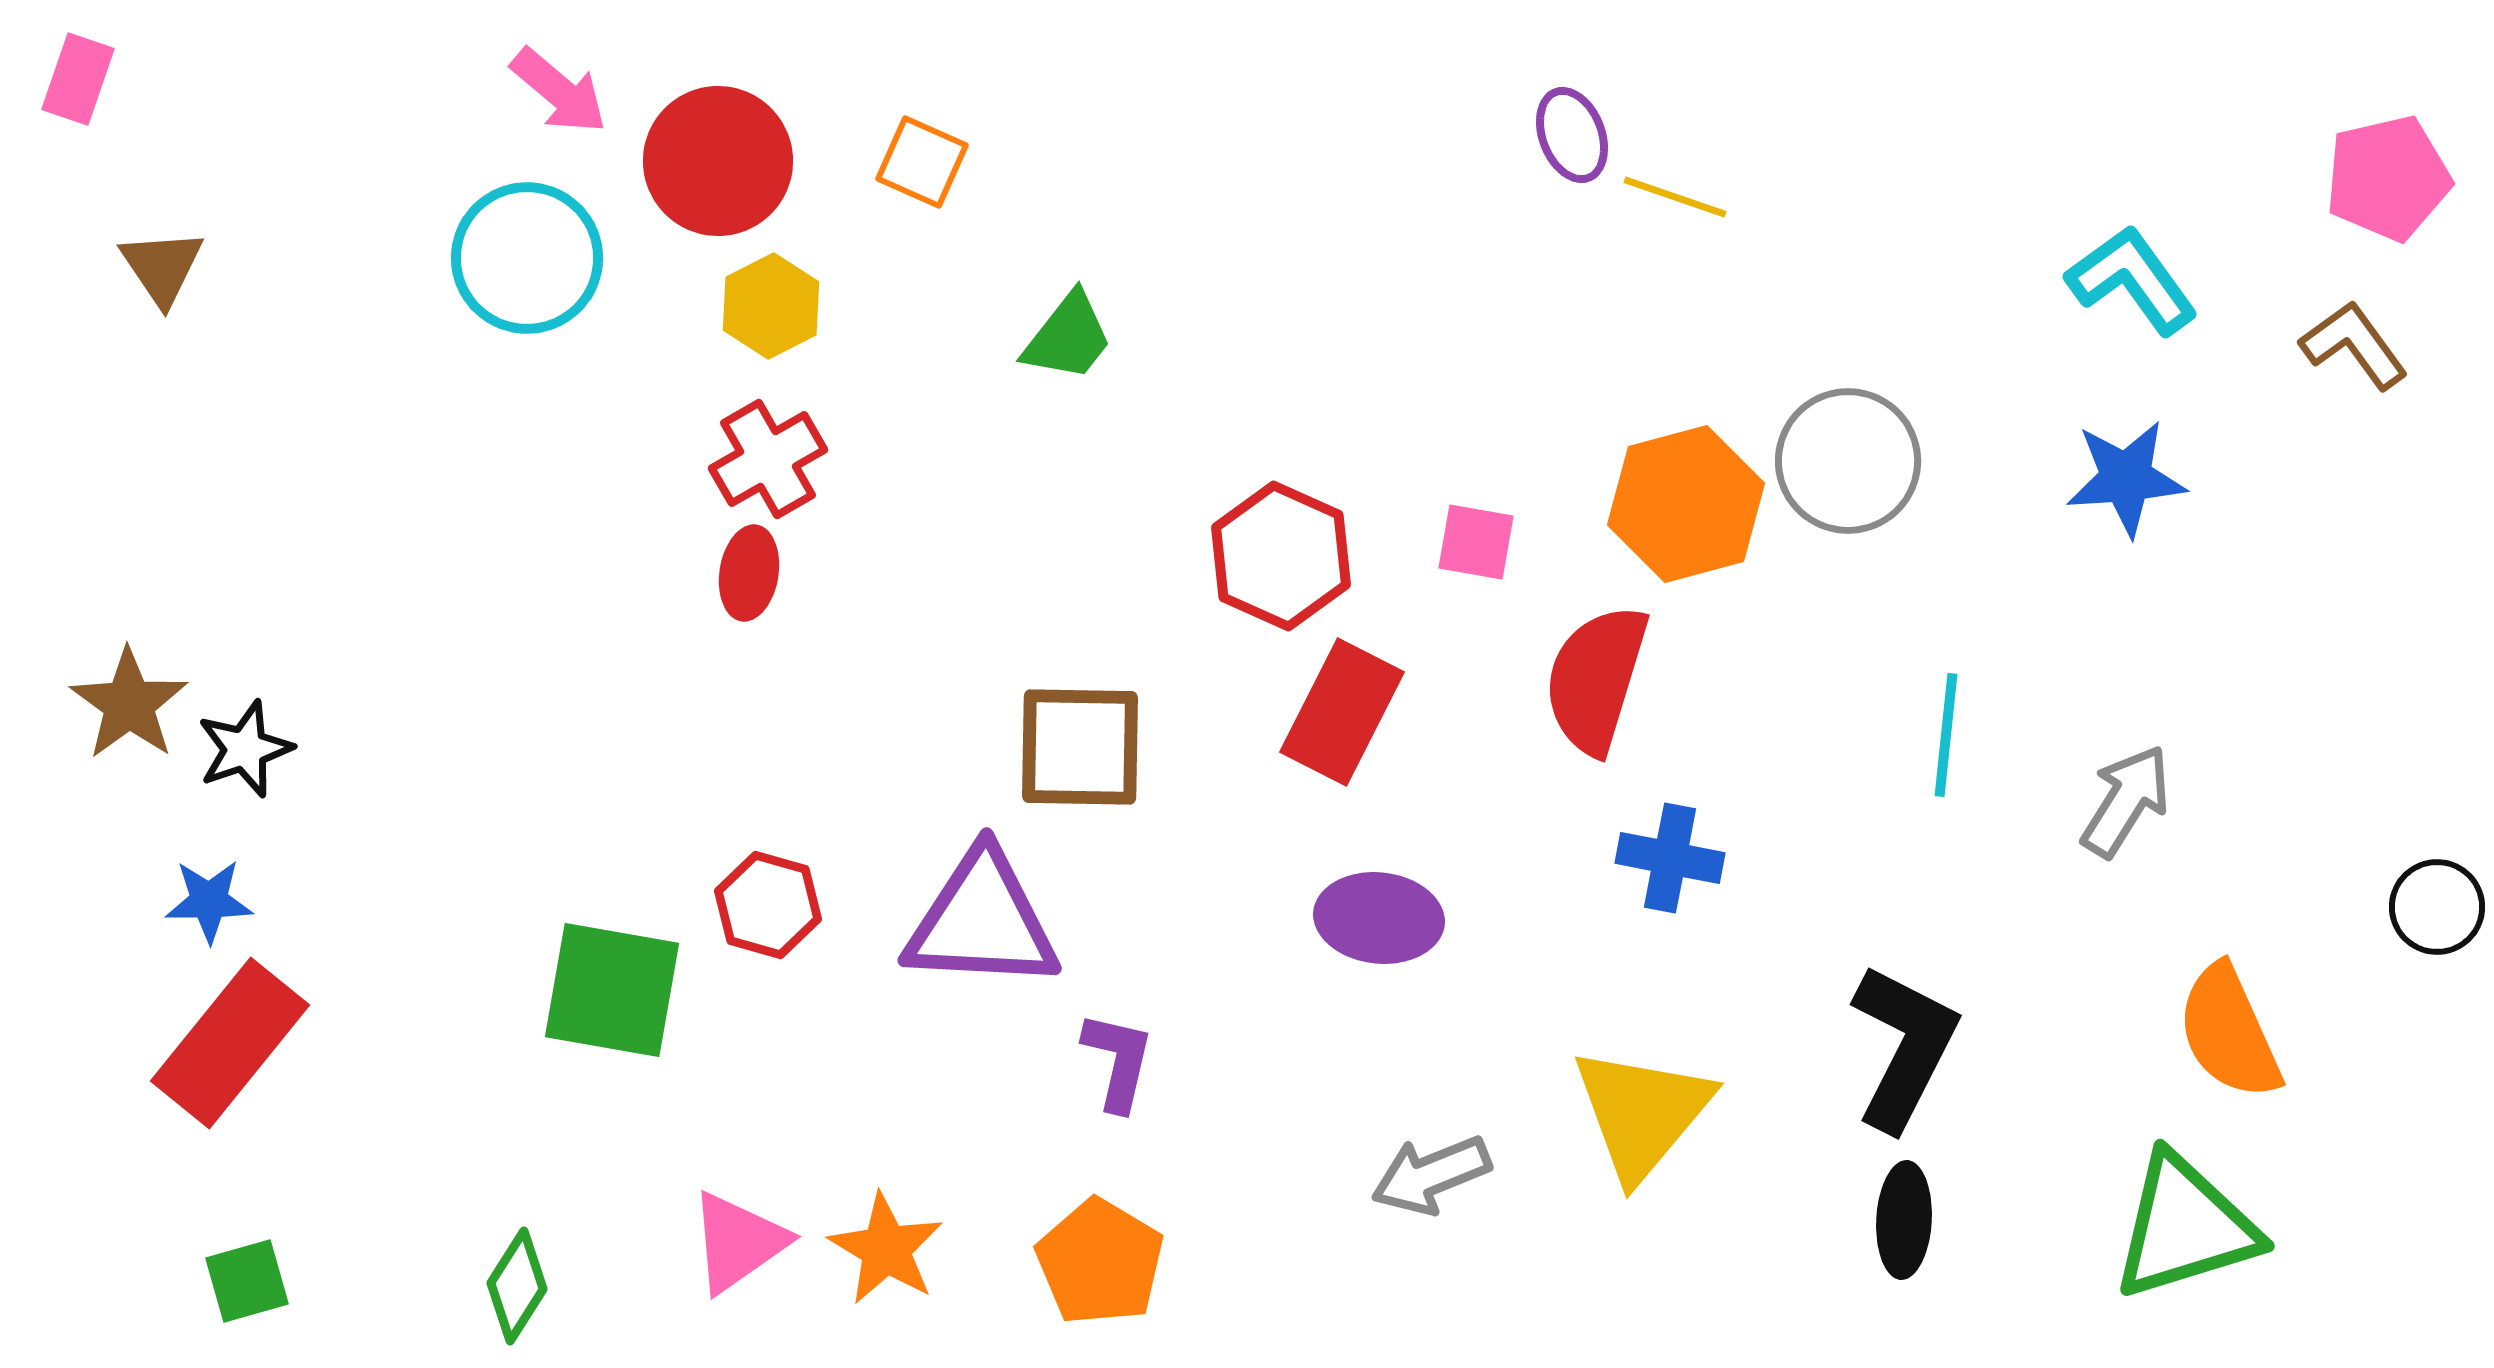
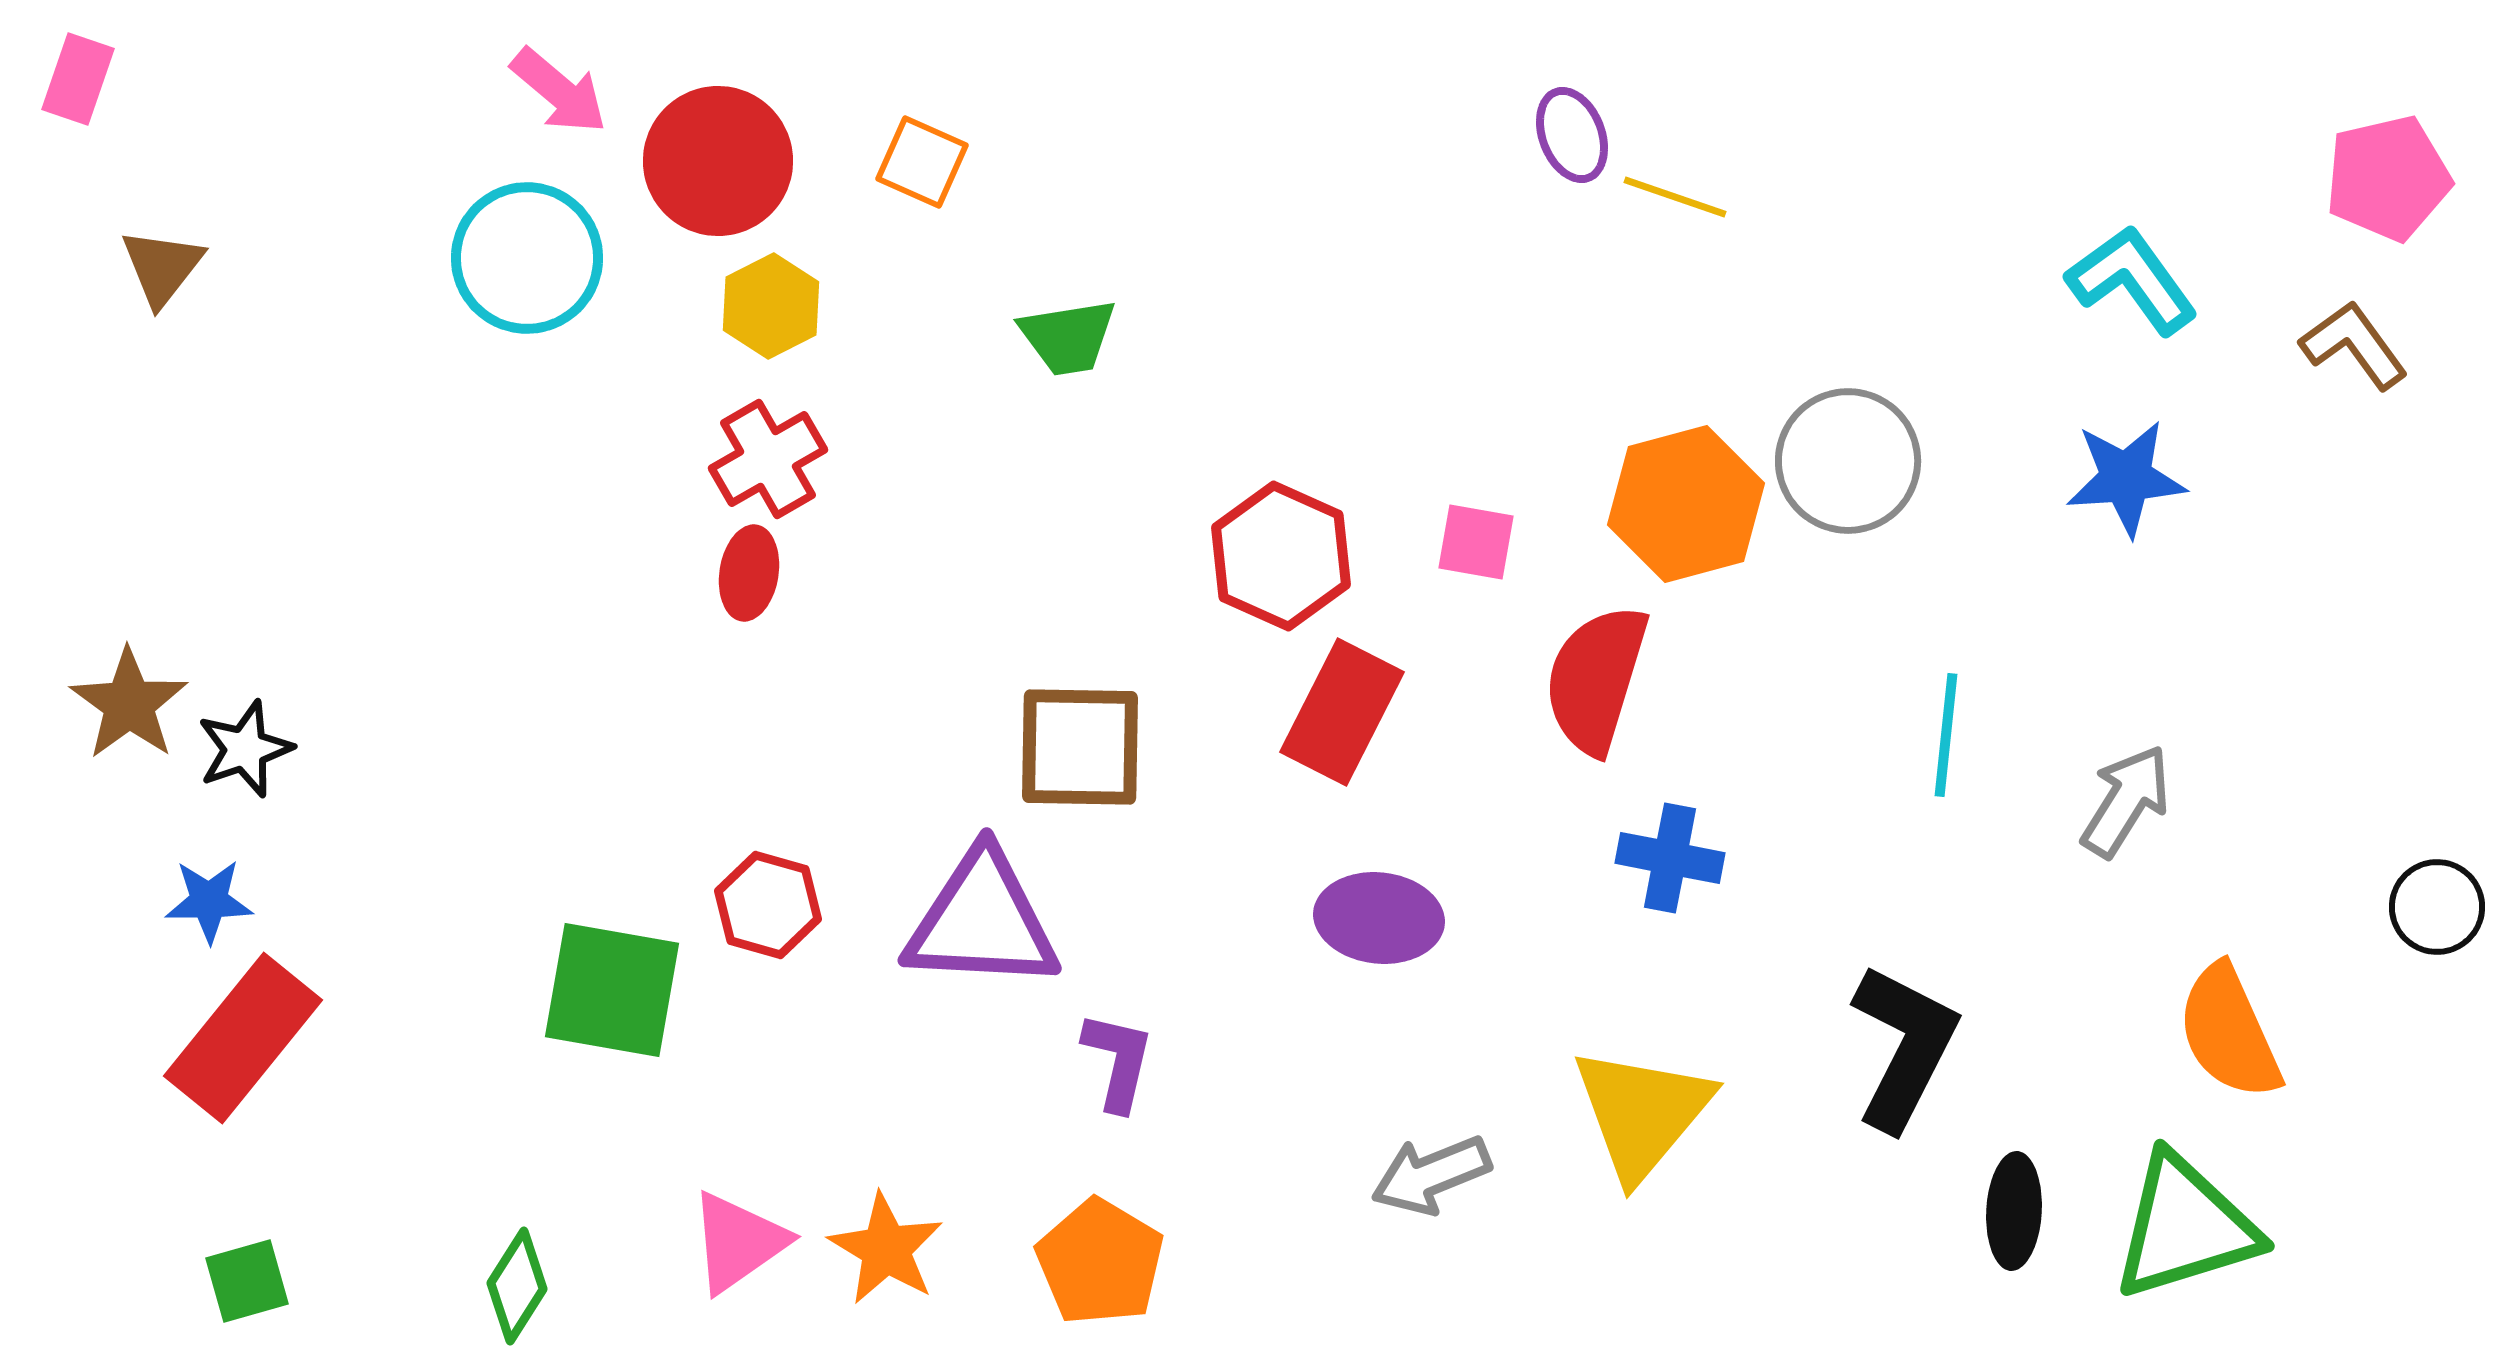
brown triangle at (162, 267): rotated 12 degrees clockwise
green trapezoid at (1068, 337): rotated 43 degrees clockwise
red rectangle at (230, 1043): moved 13 px right, 5 px up
black ellipse at (1904, 1220): moved 110 px right, 9 px up
